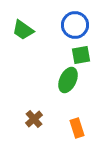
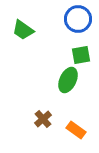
blue circle: moved 3 px right, 6 px up
brown cross: moved 9 px right
orange rectangle: moved 1 px left, 2 px down; rotated 36 degrees counterclockwise
